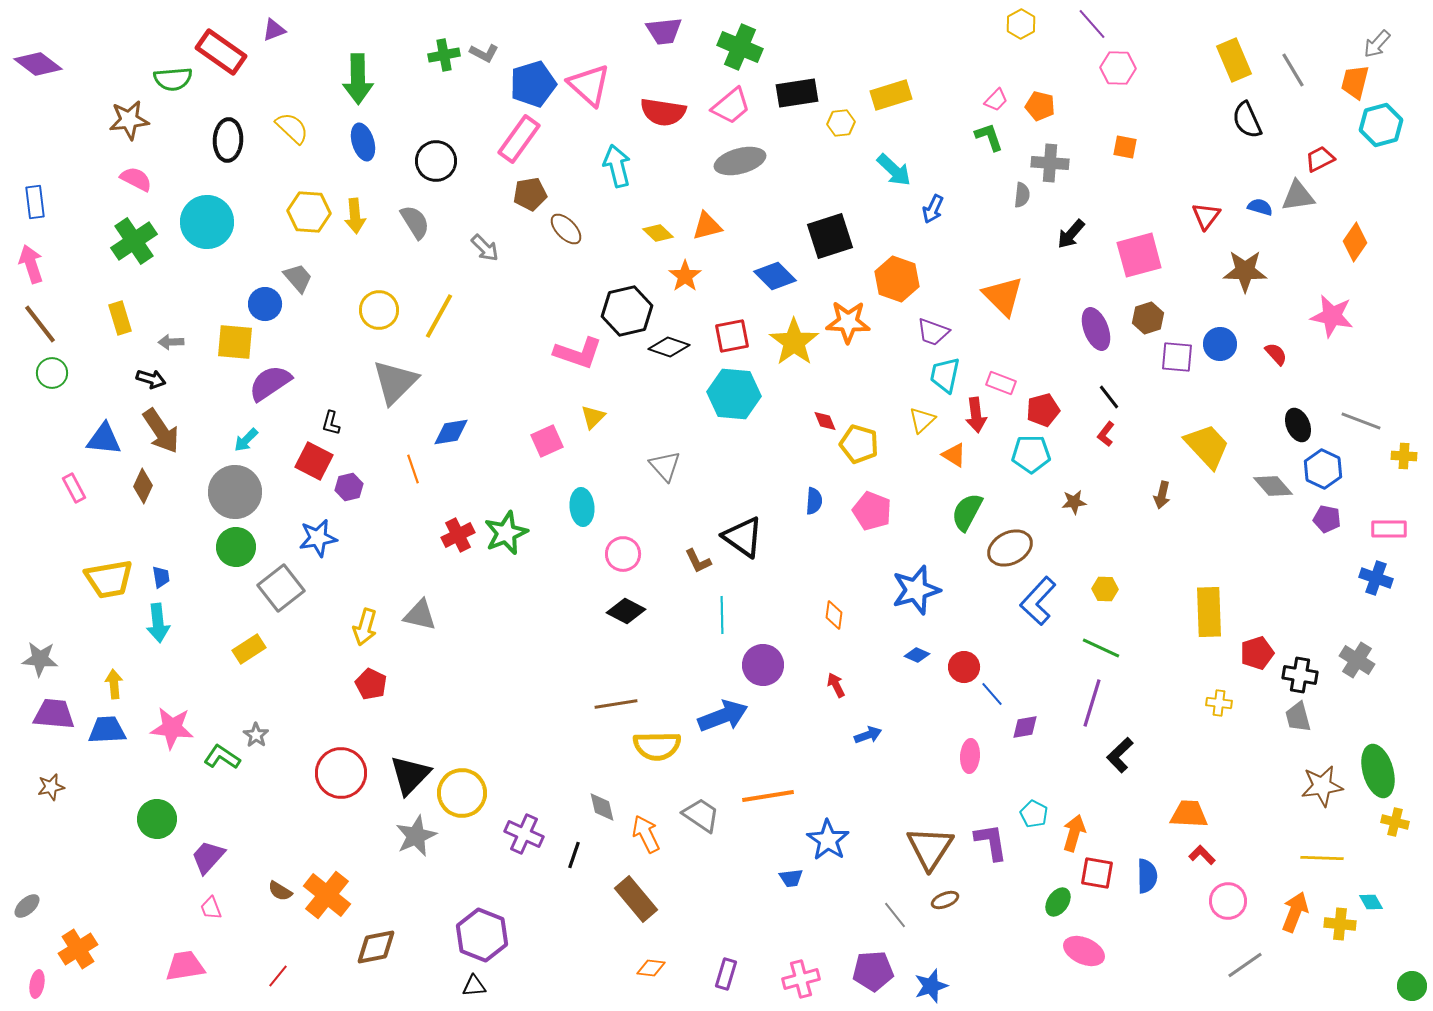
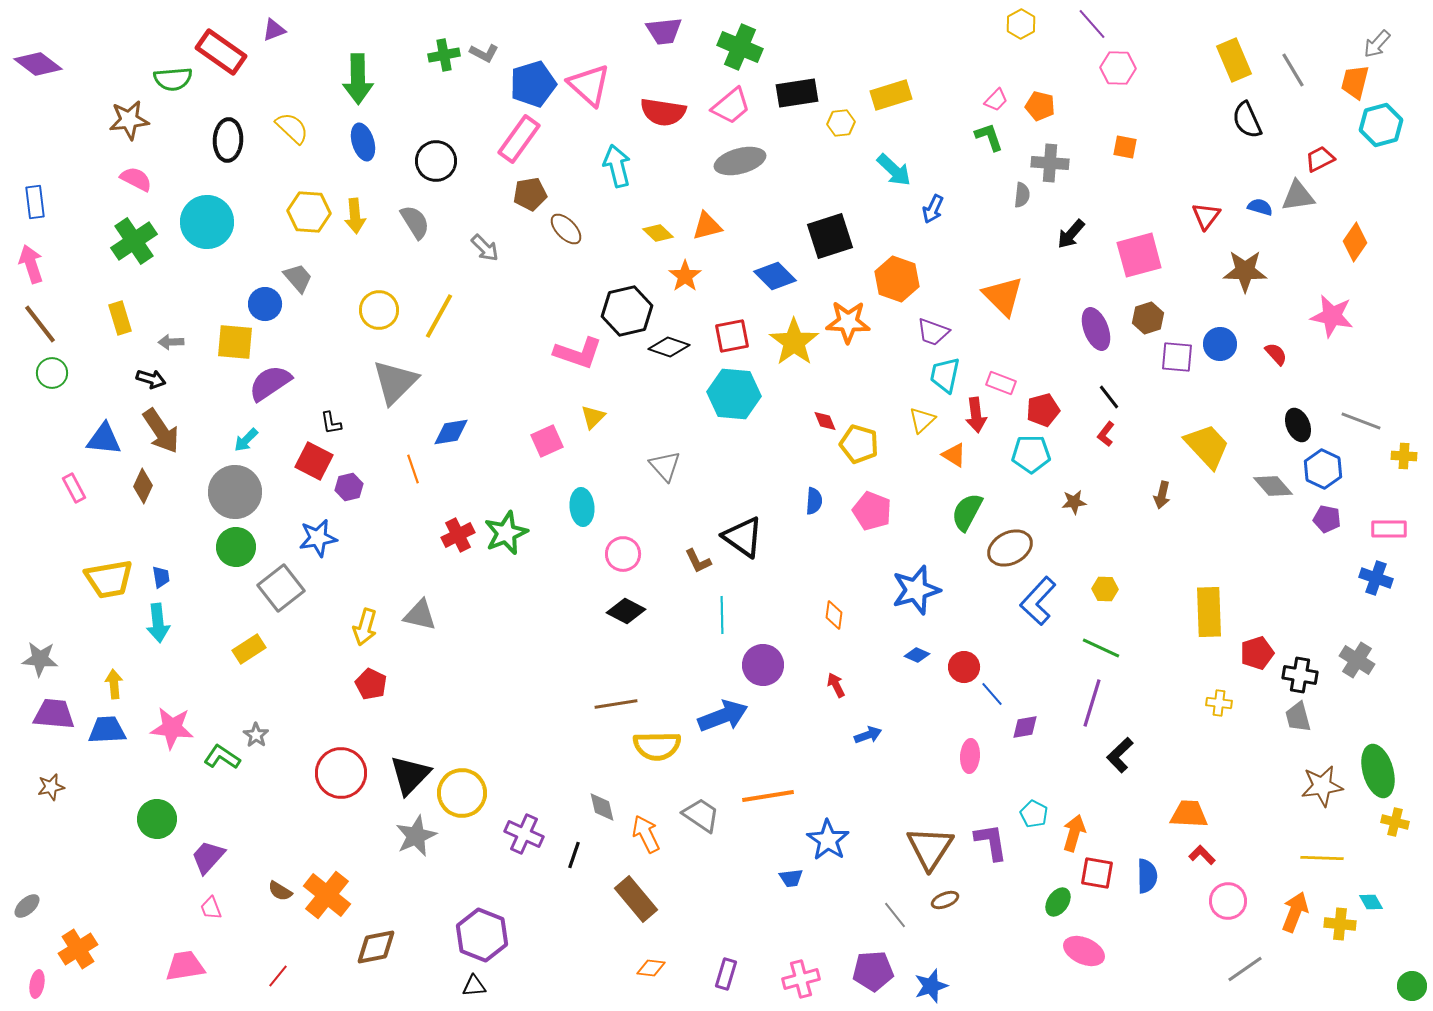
black L-shape at (331, 423): rotated 25 degrees counterclockwise
gray line at (1245, 965): moved 4 px down
